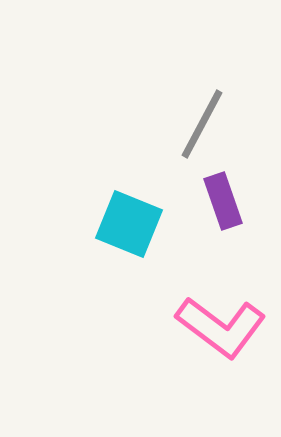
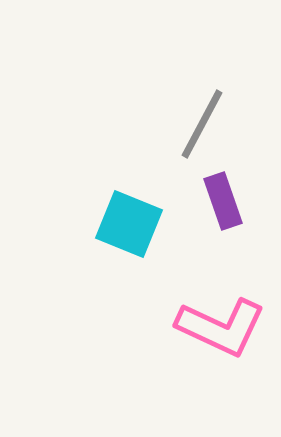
pink L-shape: rotated 12 degrees counterclockwise
